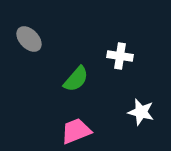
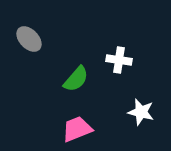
white cross: moved 1 px left, 4 px down
pink trapezoid: moved 1 px right, 2 px up
